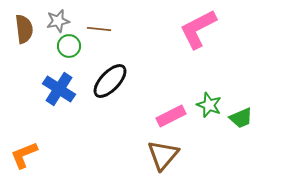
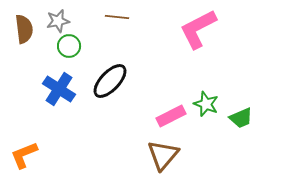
brown line: moved 18 px right, 12 px up
green star: moved 3 px left, 1 px up
